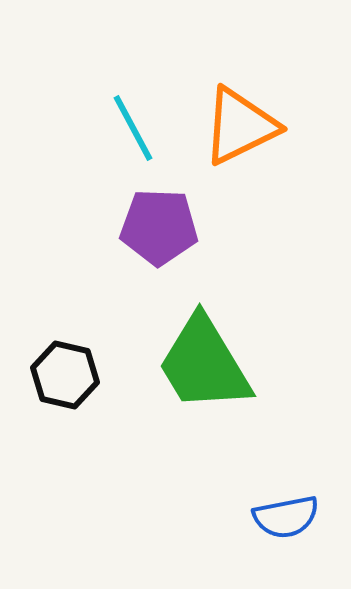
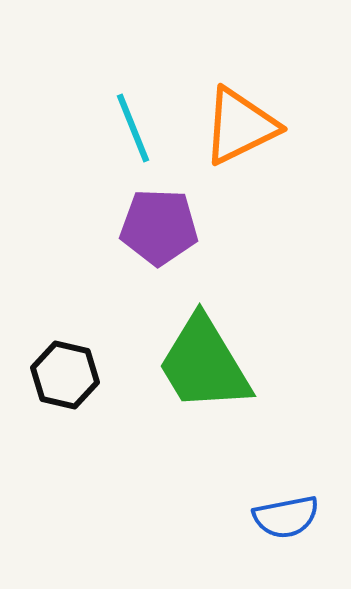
cyan line: rotated 6 degrees clockwise
